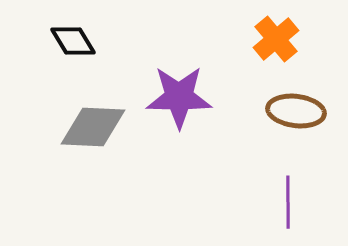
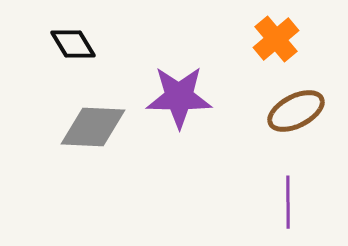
black diamond: moved 3 px down
brown ellipse: rotated 34 degrees counterclockwise
